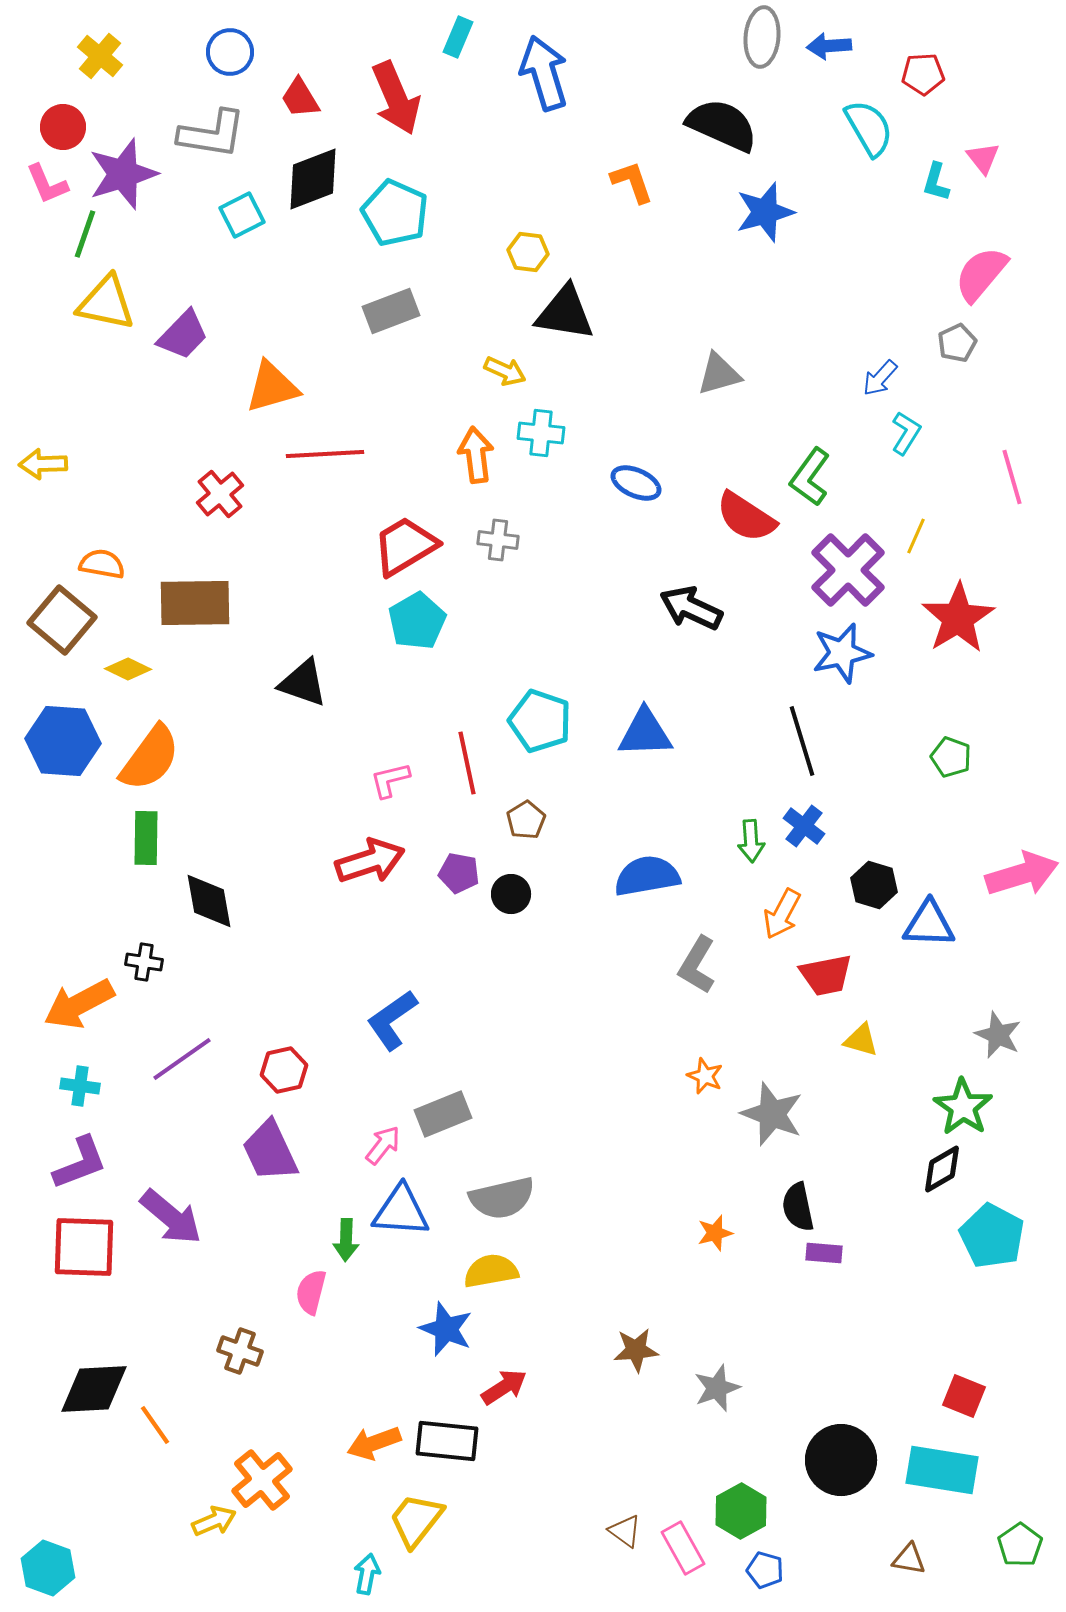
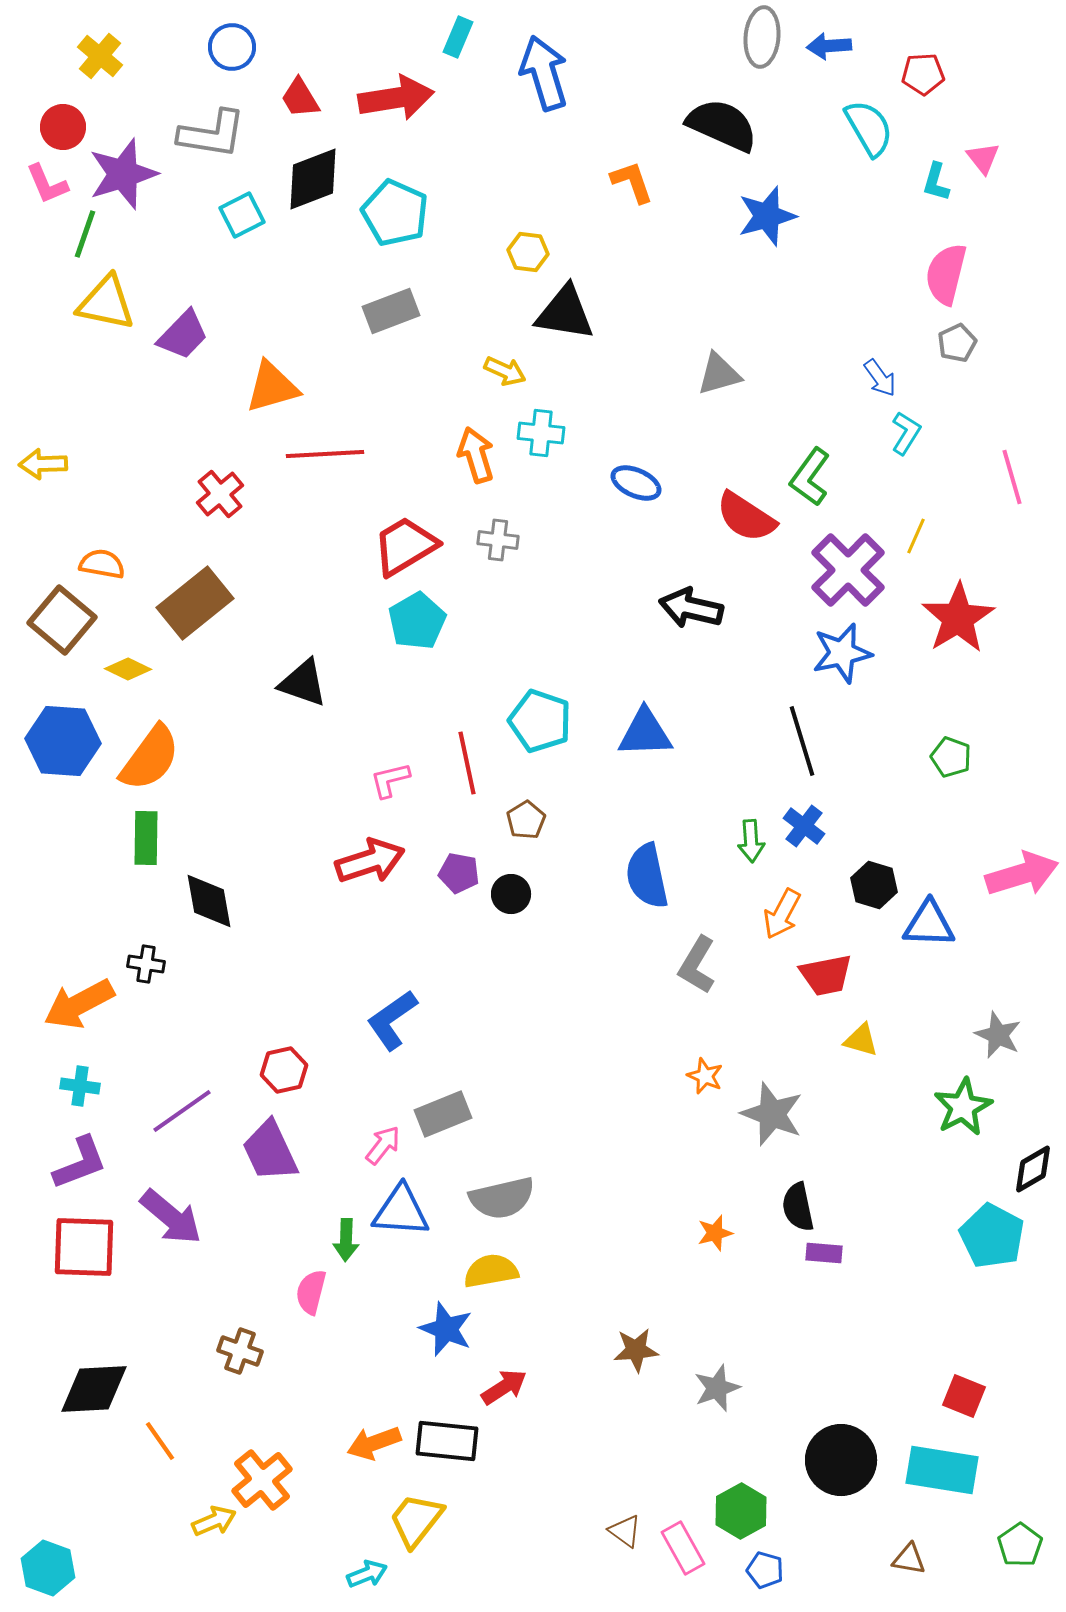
blue circle at (230, 52): moved 2 px right, 5 px up
red arrow at (396, 98): rotated 76 degrees counterclockwise
blue star at (765, 212): moved 2 px right, 4 px down
pink semicircle at (981, 274): moved 35 px left; rotated 26 degrees counterclockwise
blue arrow at (880, 378): rotated 78 degrees counterclockwise
orange arrow at (476, 455): rotated 10 degrees counterclockwise
brown rectangle at (195, 603): rotated 38 degrees counterclockwise
black arrow at (691, 608): rotated 12 degrees counterclockwise
blue semicircle at (647, 876): rotated 92 degrees counterclockwise
black cross at (144, 962): moved 2 px right, 2 px down
purple line at (182, 1059): moved 52 px down
green star at (963, 1107): rotated 10 degrees clockwise
black diamond at (942, 1169): moved 91 px right
orange line at (155, 1425): moved 5 px right, 16 px down
cyan arrow at (367, 1574): rotated 57 degrees clockwise
